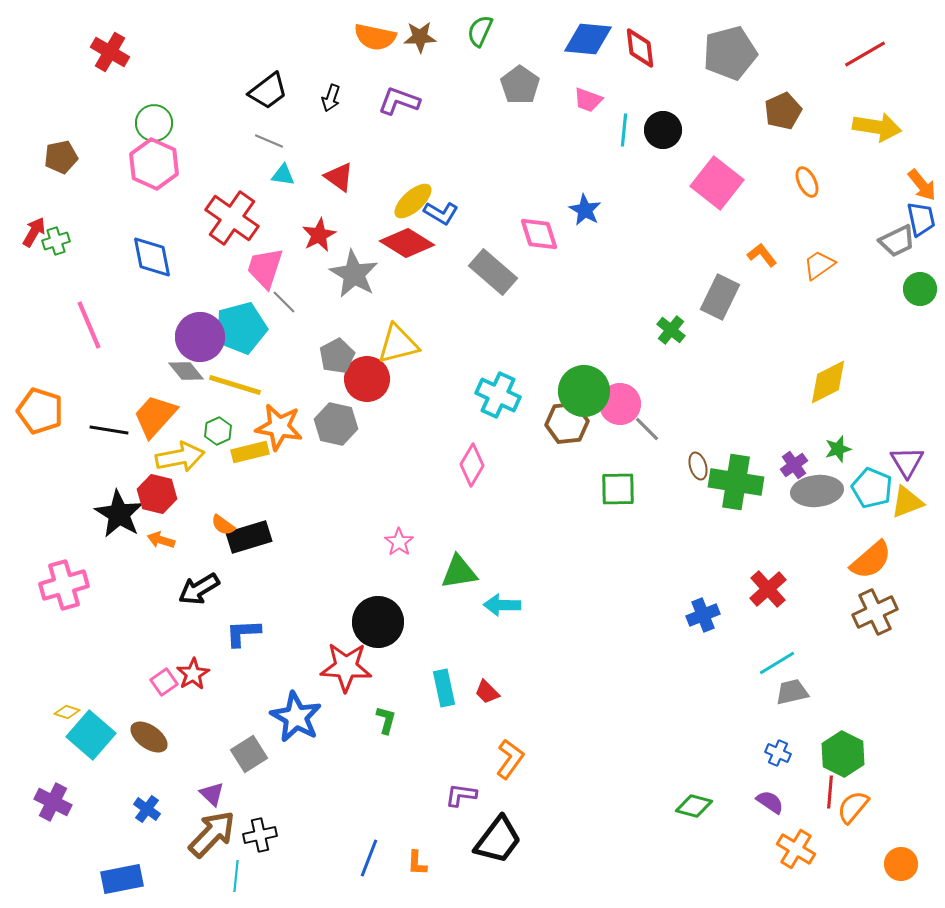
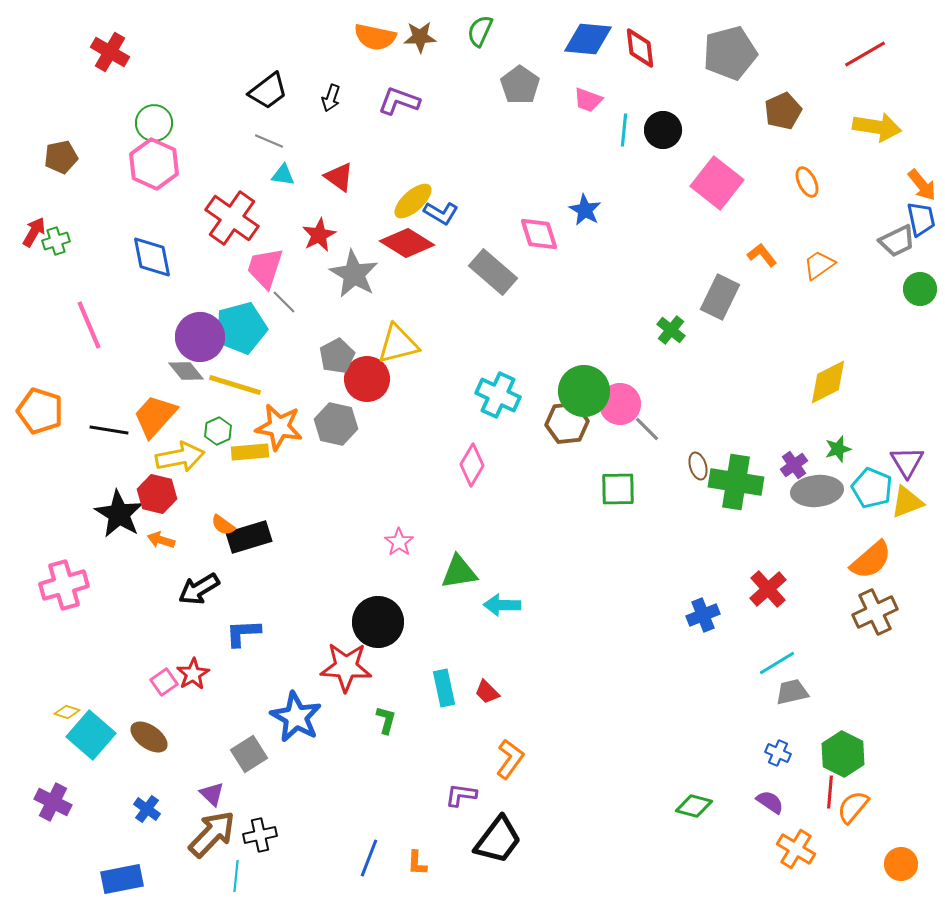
yellow rectangle at (250, 452): rotated 9 degrees clockwise
